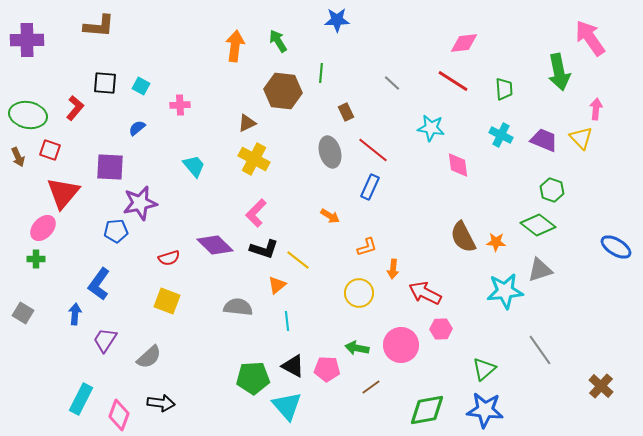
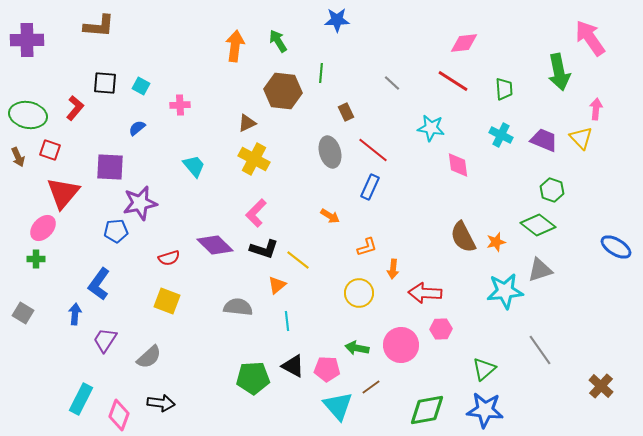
orange star at (496, 242): rotated 18 degrees counterclockwise
red arrow at (425, 293): rotated 24 degrees counterclockwise
cyan triangle at (287, 406): moved 51 px right
